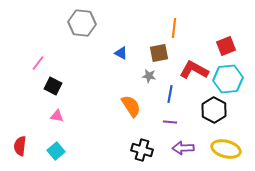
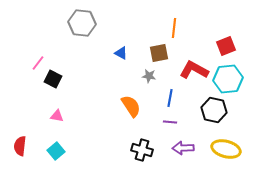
black square: moved 7 px up
blue line: moved 4 px down
black hexagon: rotated 15 degrees counterclockwise
